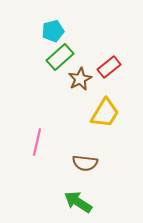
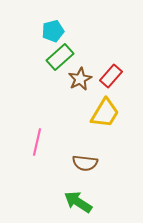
red rectangle: moved 2 px right, 9 px down; rotated 10 degrees counterclockwise
